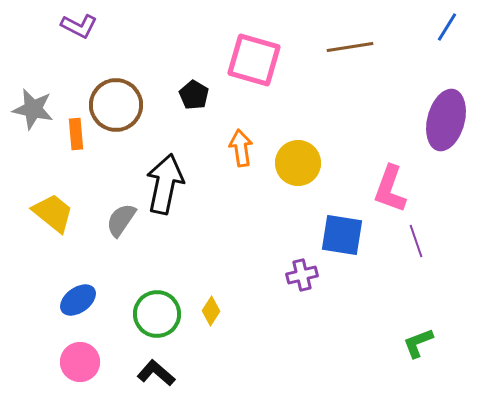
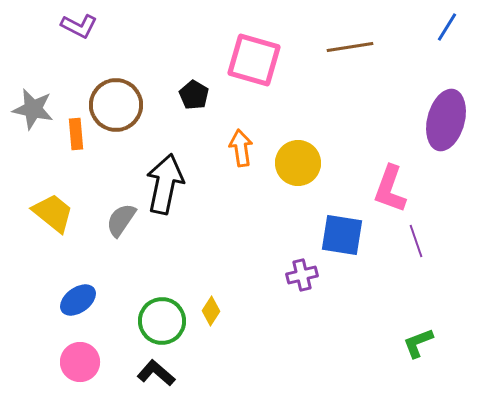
green circle: moved 5 px right, 7 px down
